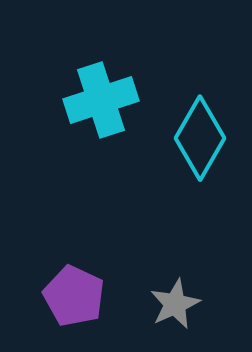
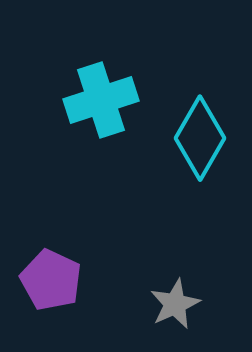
purple pentagon: moved 23 px left, 16 px up
